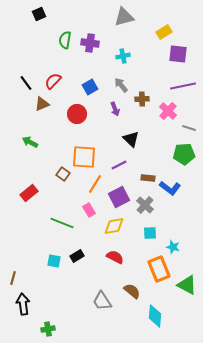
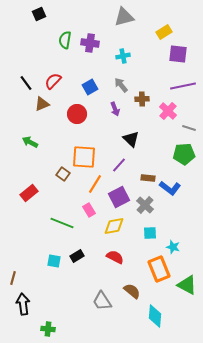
purple line at (119, 165): rotated 21 degrees counterclockwise
green cross at (48, 329): rotated 16 degrees clockwise
